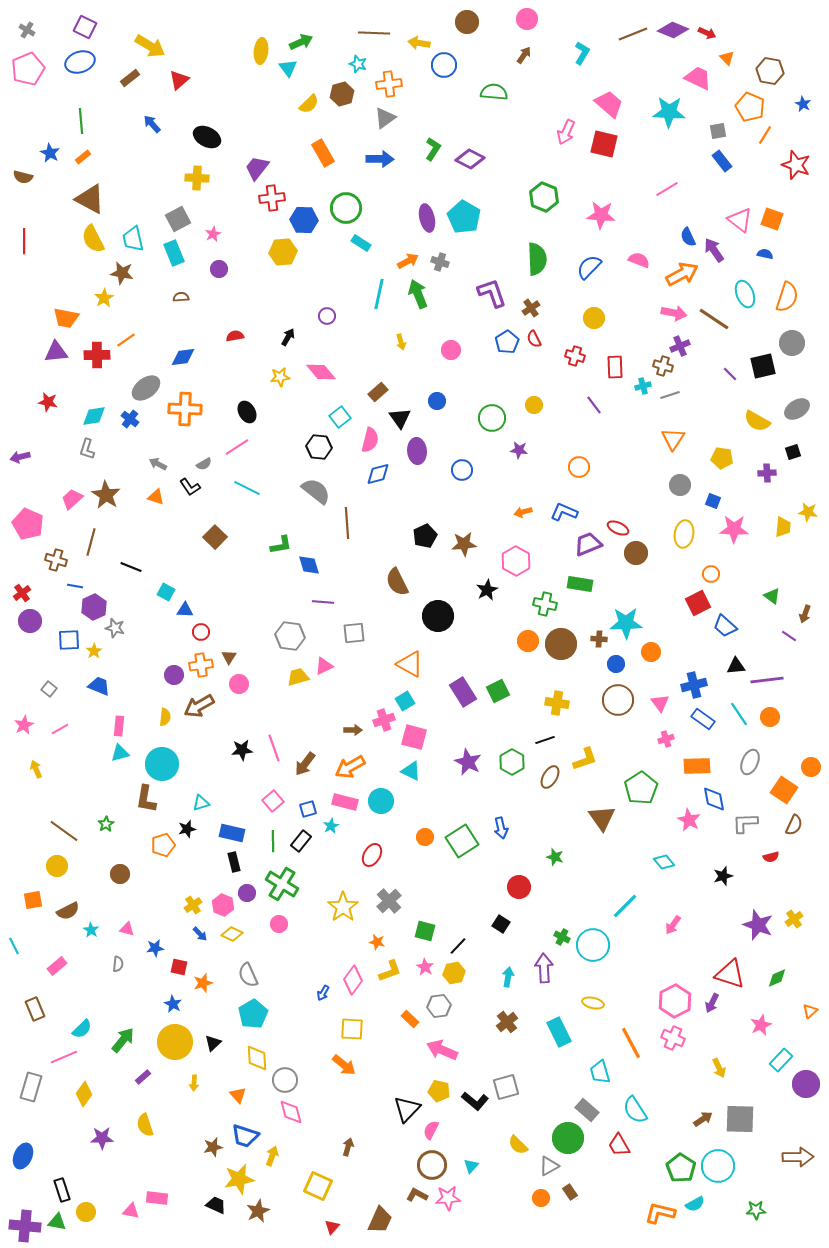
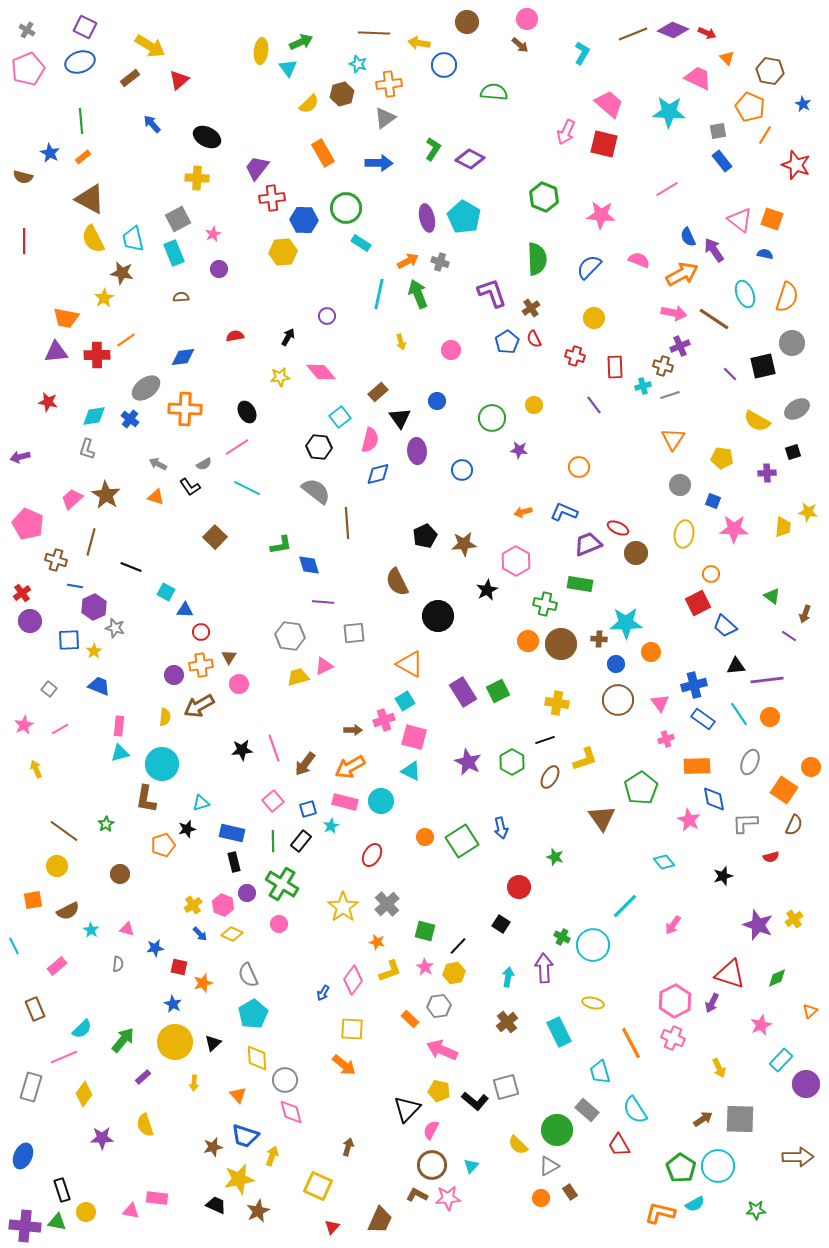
brown arrow at (524, 55): moved 4 px left, 10 px up; rotated 96 degrees clockwise
blue arrow at (380, 159): moved 1 px left, 4 px down
gray cross at (389, 901): moved 2 px left, 3 px down
green circle at (568, 1138): moved 11 px left, 8 px up
